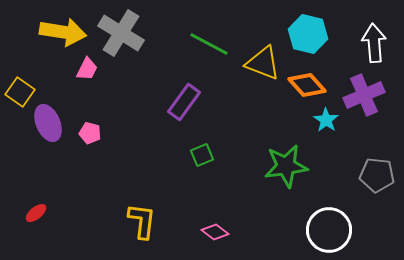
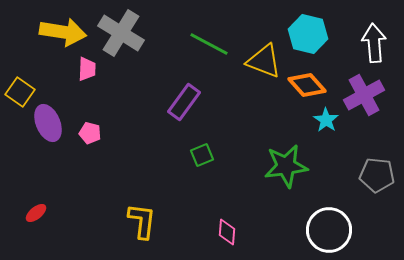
yellow triangle: moved 1 px right, 2 px up
pink trapezoid: rotated 25 degrees counterclockwise
purple cross: rotated 6 degrees counterclockwise
pink diamond: moved 12 px right; rotated 56 degrees clockwise
